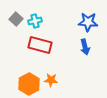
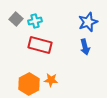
blue star: rotated 24 degrees counterclockwise
